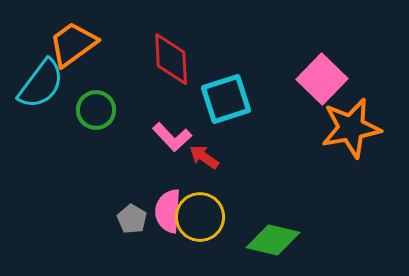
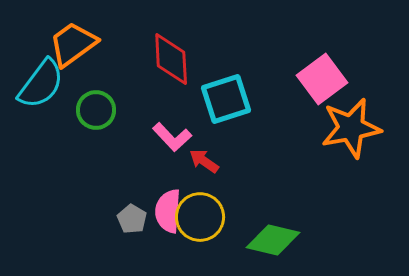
pink square: rotated 9 degrees clockwise
red arrow: moved 4 px down
